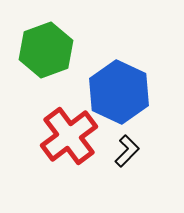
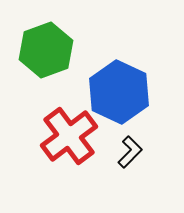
black L-shape: moved 3 px right, 1 px down
